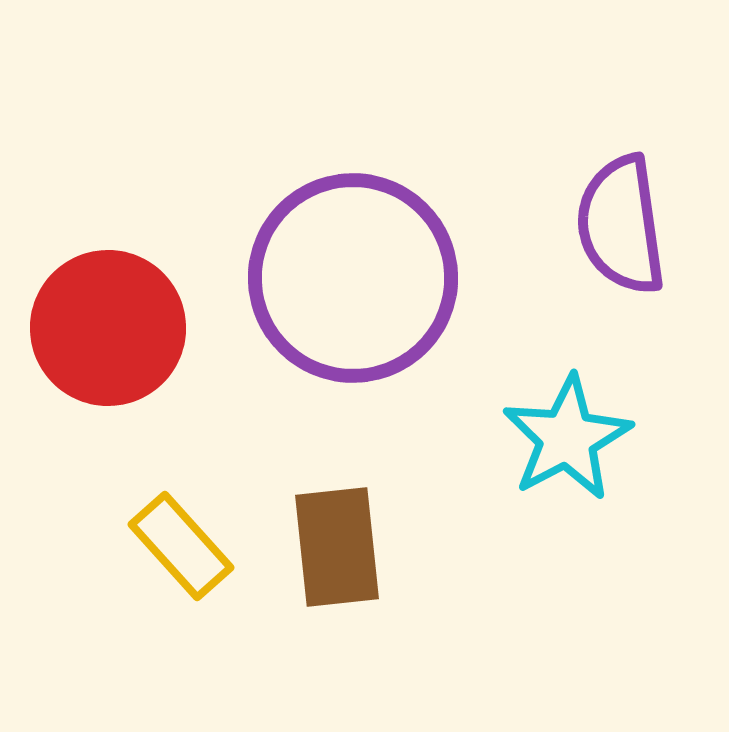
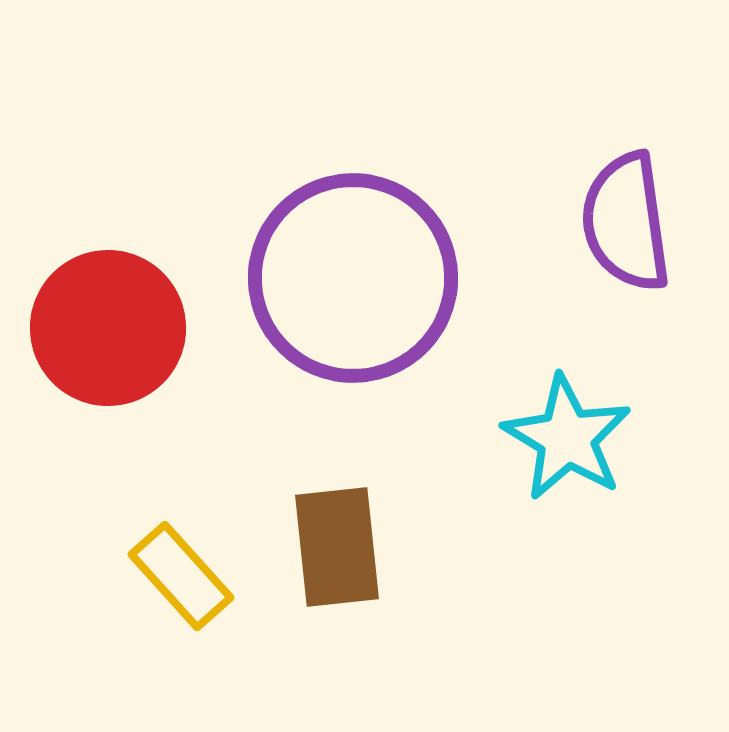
purple semicircle: moved 5 px right, 3 px up
cyan star: rotated 13 degrees counterclockwise
yellow rectangle: moved 30 px down
